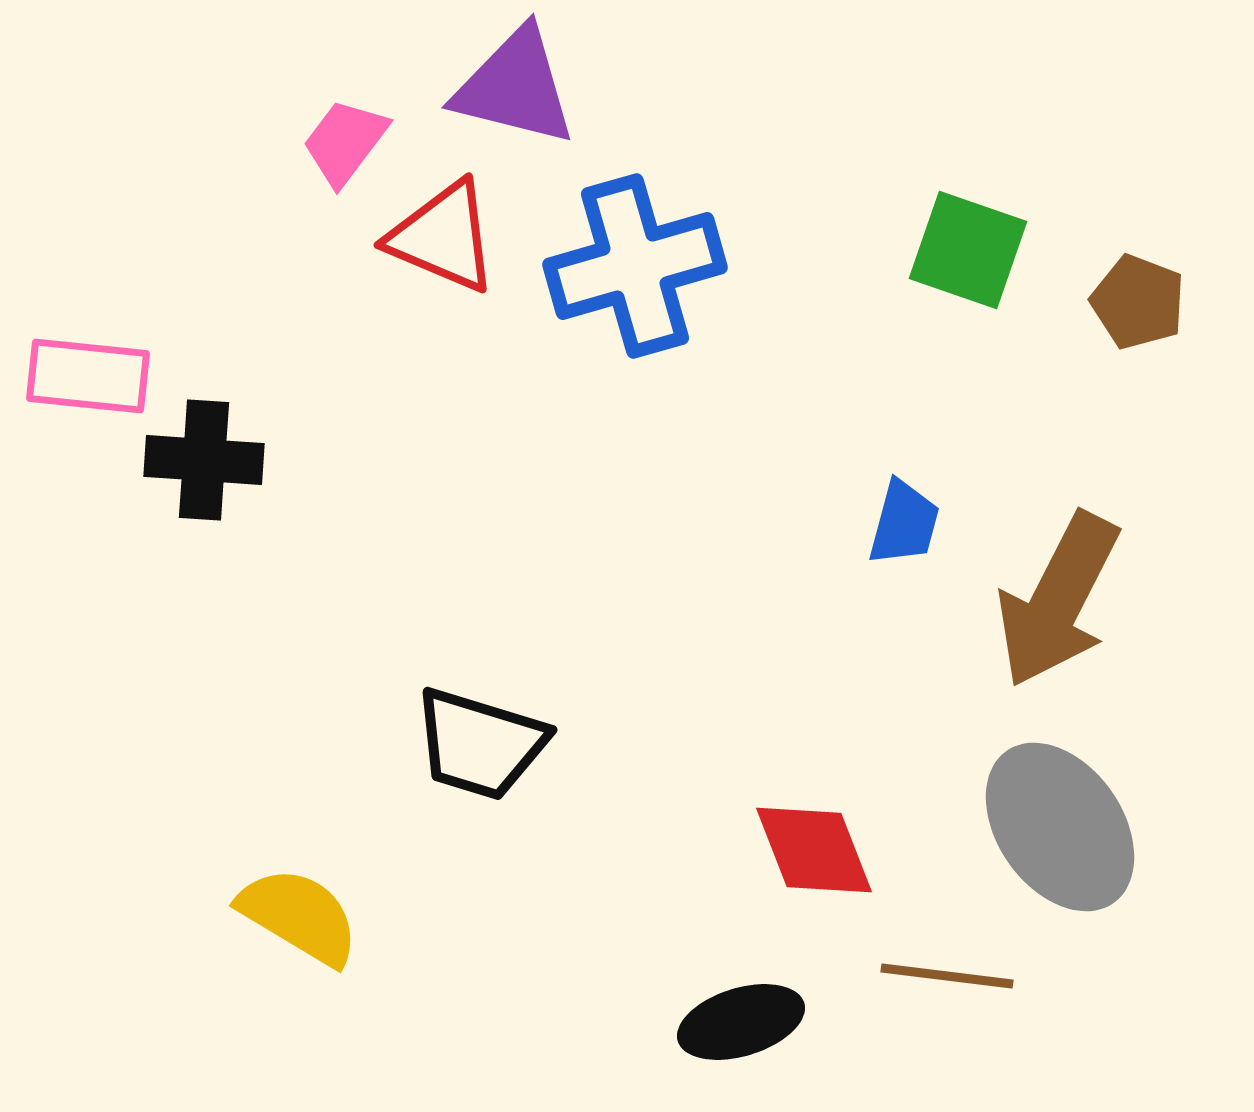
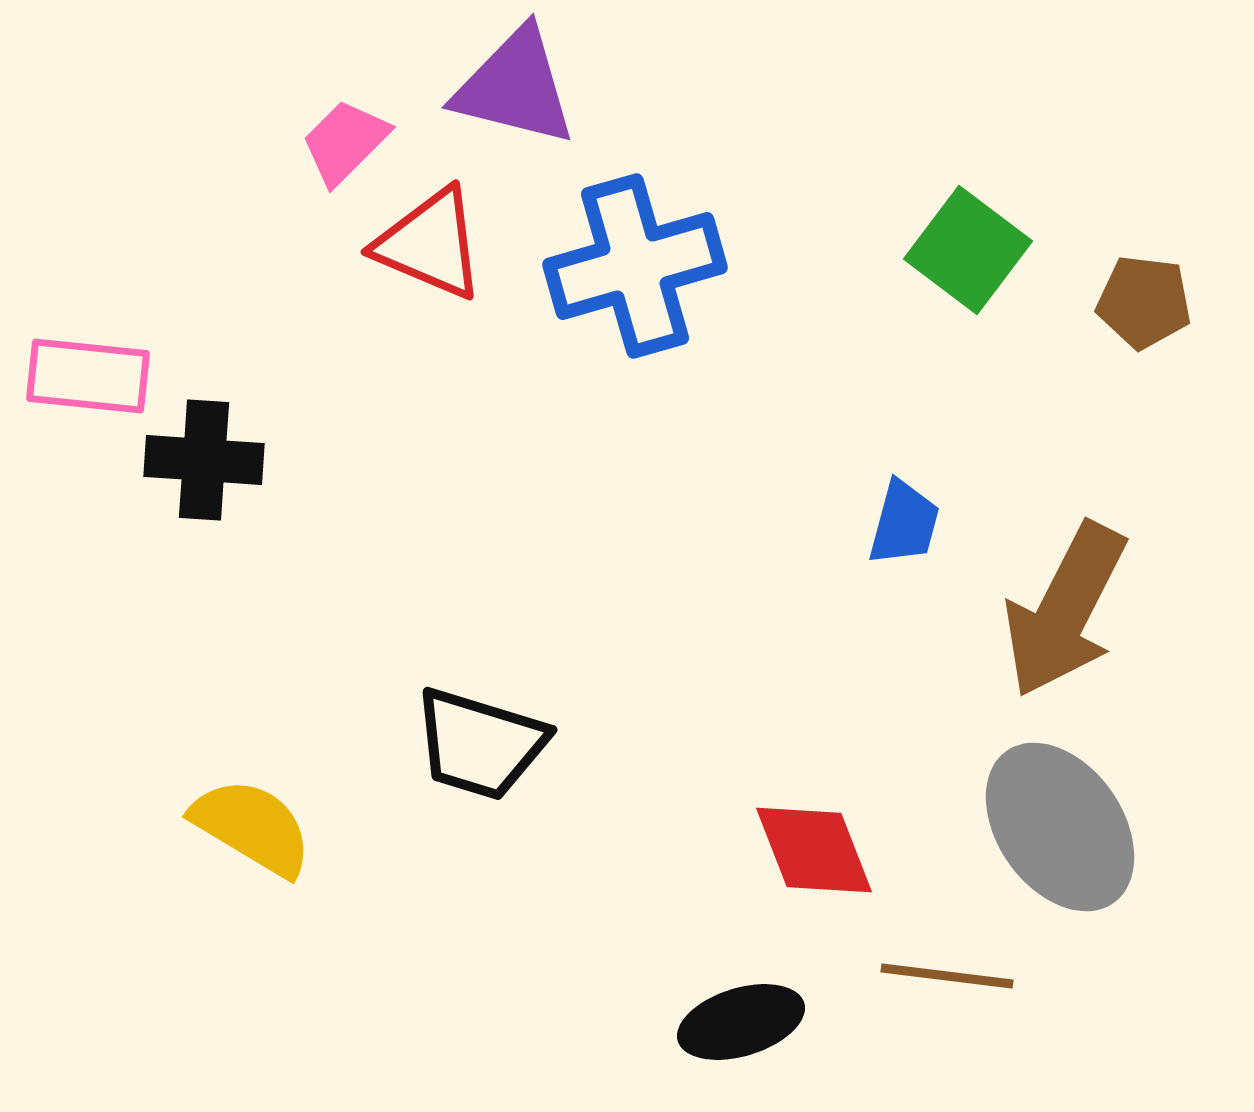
pink trapezoid: rotated 8 degrees clockwise
red triangle: moved 13 px left, 7 px down
green square: rotated 18 degrees clockwise
brown pentagon: moved 6 px right; rotated 14 degrees counterclockwise
brown arrow: moved 7 px right, 10 px down
yellow semicircle: moved 47 px left, 89 px up
